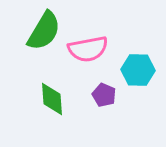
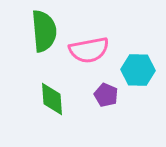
green semicircle: rotated 36 degrees counterclockwise
pink semicircle: moved 1 px right, 1 px down
purple pentagon: moved 2 px right
